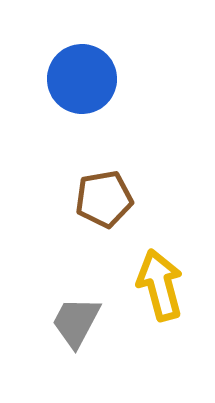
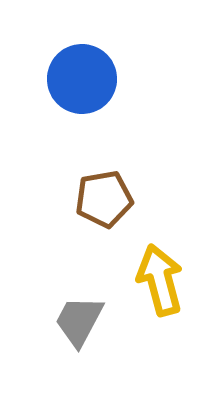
yellow arrow: moved 5 px up
gray trapezoid: moved 3 px right, 1 px up
